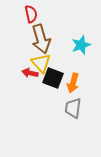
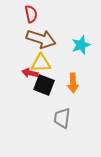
brown arrow: rotated 56 degrees counterclockwise
yellow triangle: rotated 50 degrees counterclockwise
black square: moved 9 px left, 7 px down
orange arrow: rotated 18 degrees counterclockwise
gray trapezoid: moved 11 px left, 10 px down
